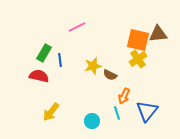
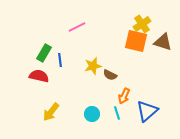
brown triangle: moved 5 px right, 8 px down; rotated 24 degrees clockwise
orange square: moved 2 px left, 1 px down
yellow cross: moved 4 px right, 35 px up
blue triangle: rotated 10 degrees clockwise
cyan circle: moved 7 px up
